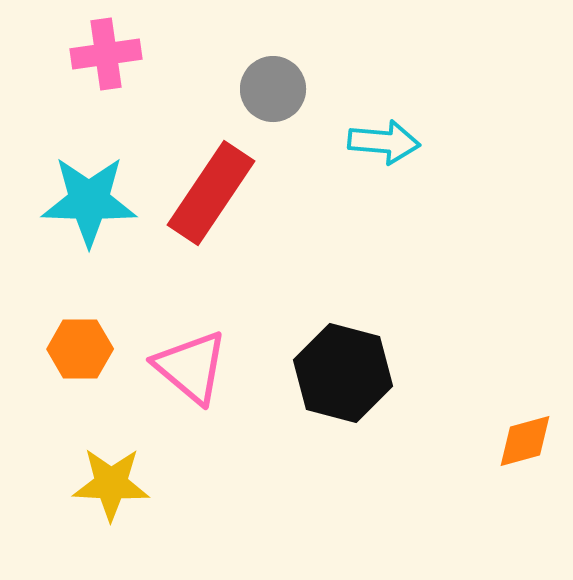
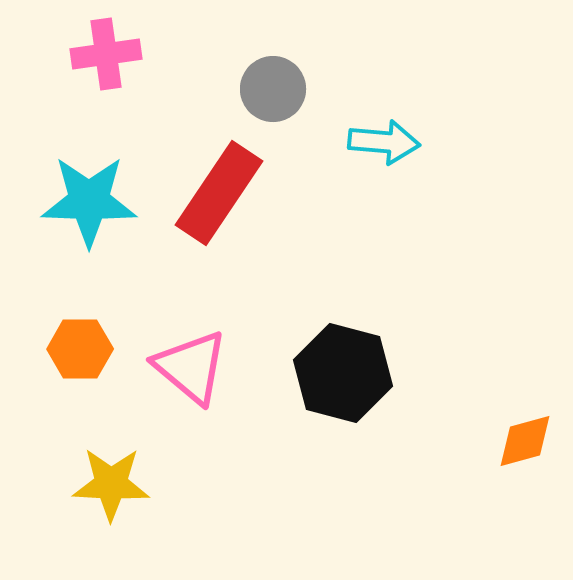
red rectangle: moved 8 px right
